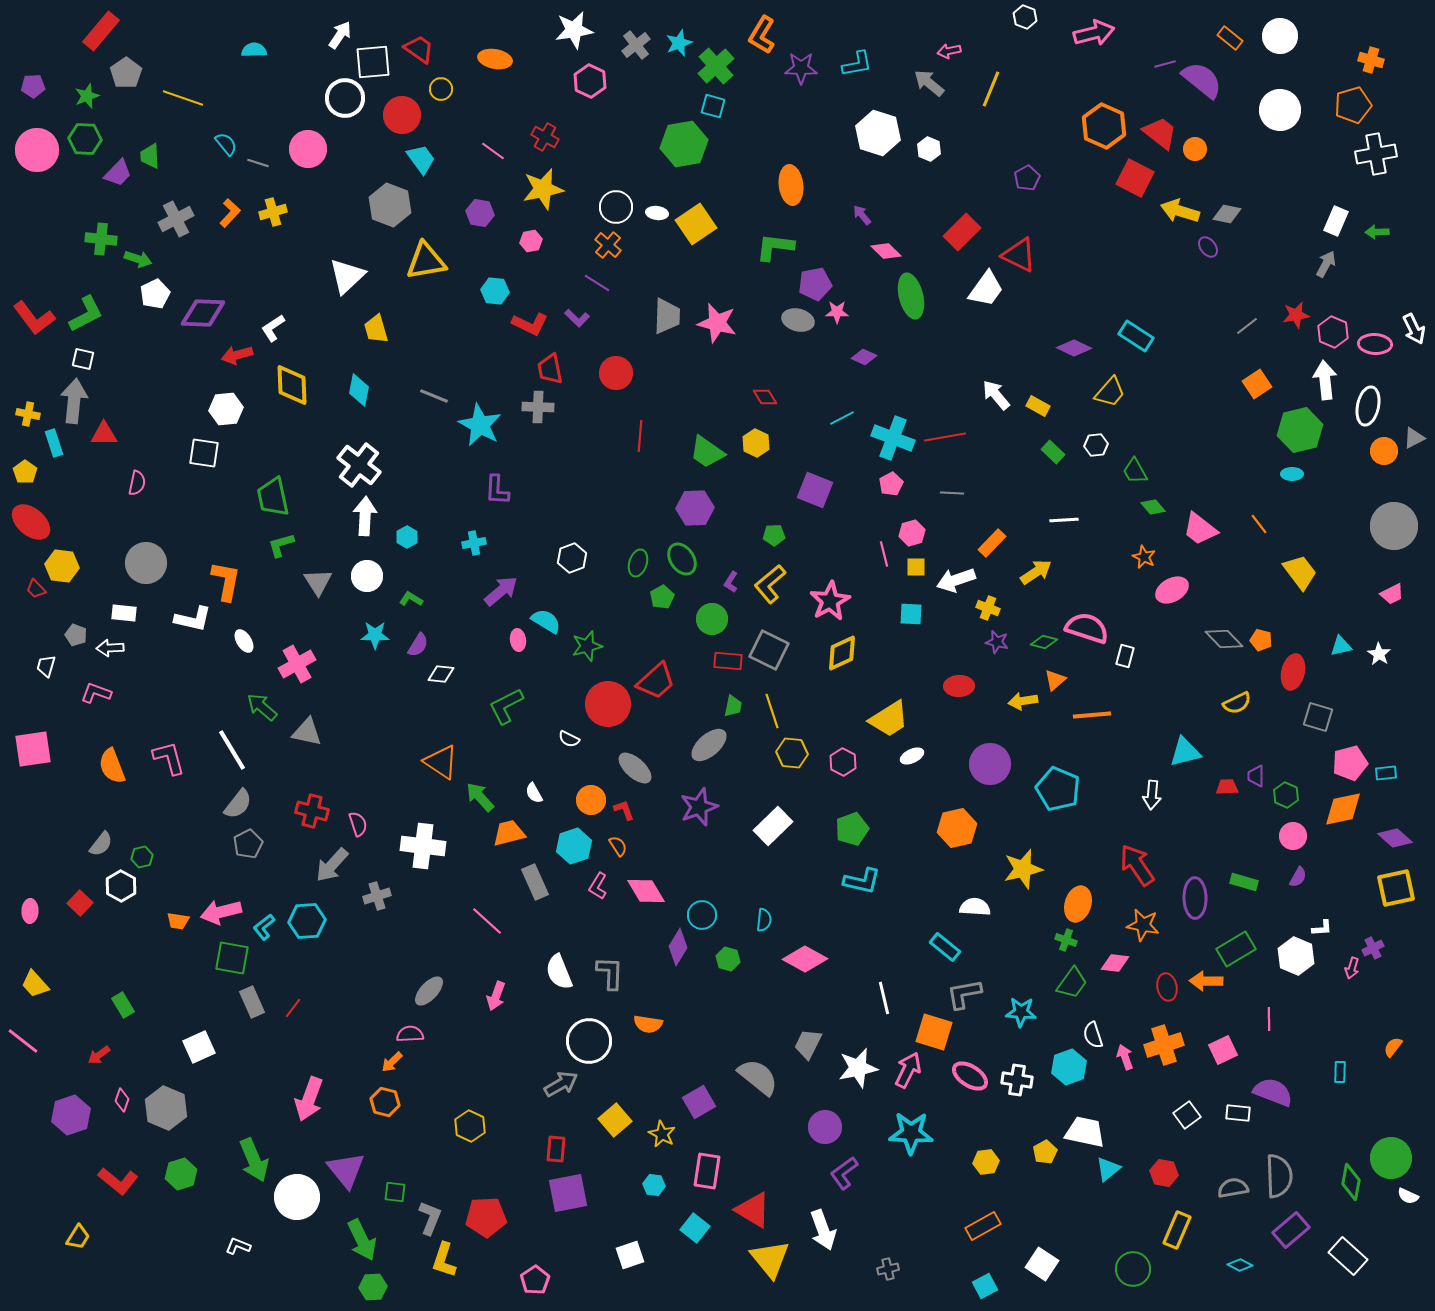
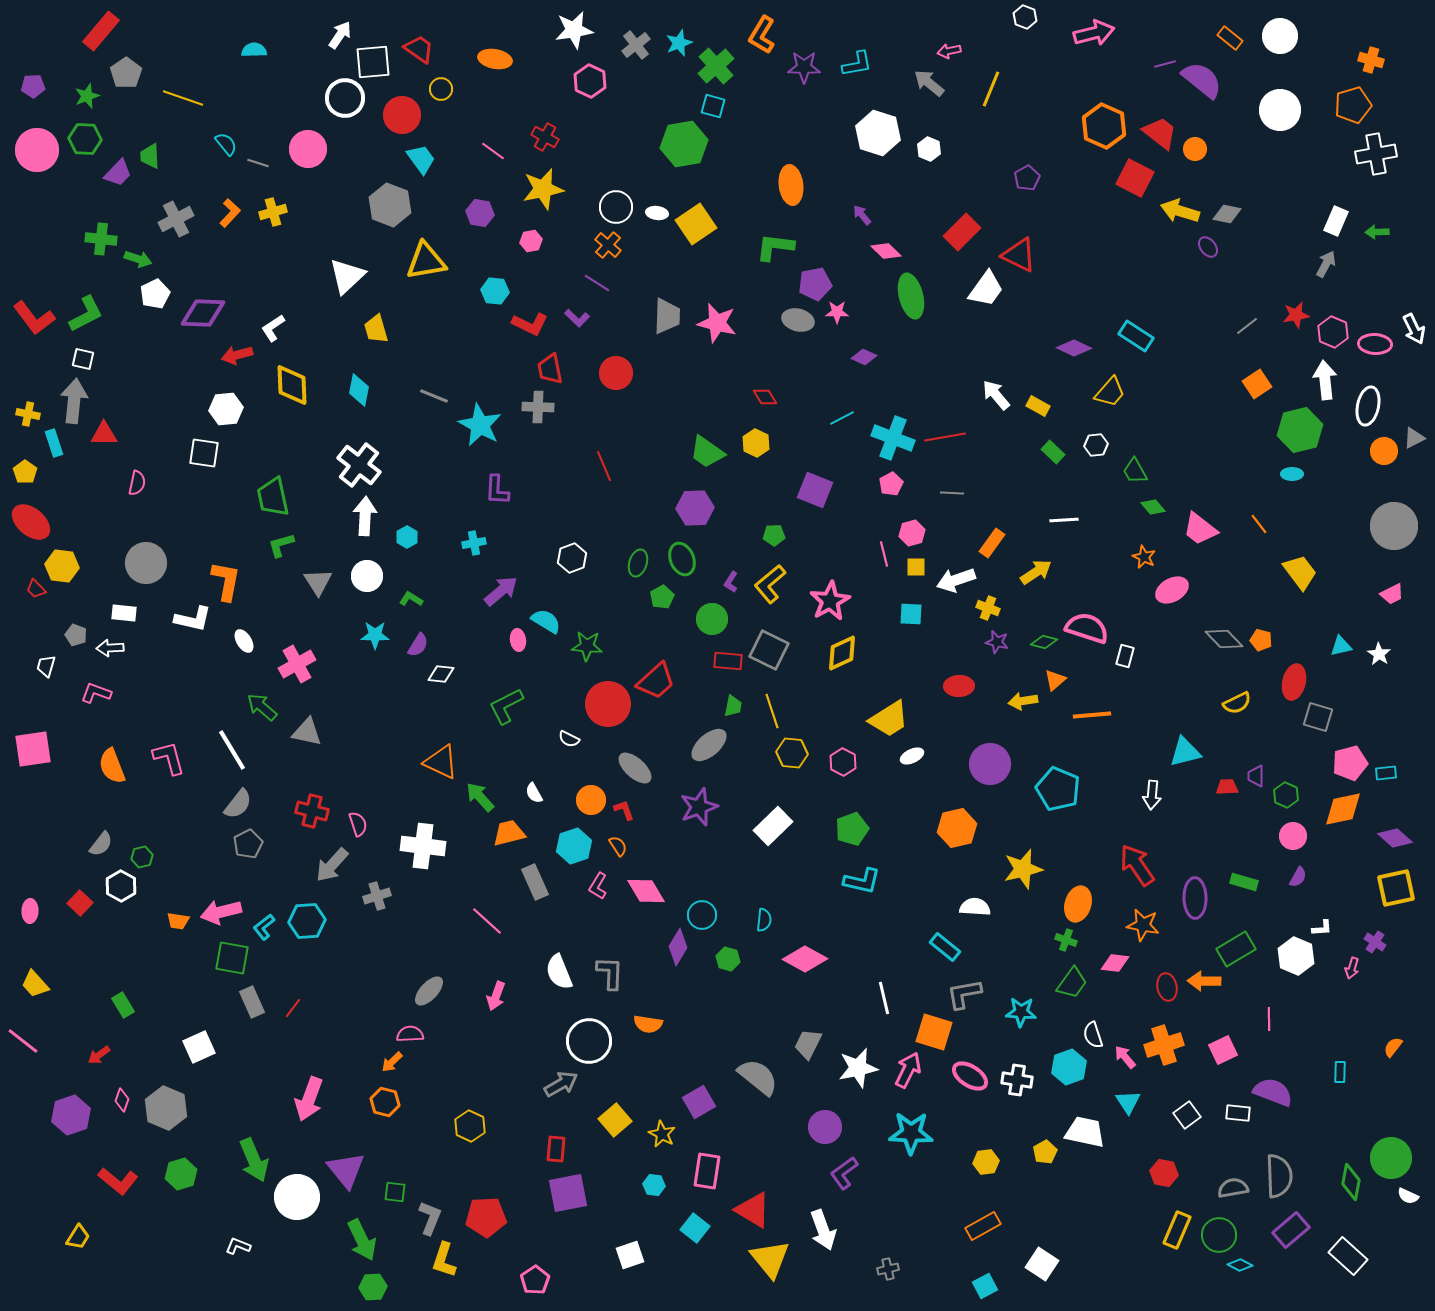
purple star at (801, 68): moved 3 px right, 1 px up
red line at (640, 436): moved 36 px left, 30 px down; rotated 28 degrees counterclockwise
orange rectangle at (992, 543): rotated 8 degrees counterclockwise
green ellipse at (682, 559): rotated 12 degrees clockwise
green star at (587, 646): rotated 20 degrees clockwise
red ellipse at (1293, 672): moved 1 px right, 10 px down
orange triangle at (441, 762): rotated 9 degrees counterclockwise
purple cross at (1373, 948): moved 2 px right, 6 px up; rotated 30 degrees counterclockwise
orange arrow at (1206, 981): moved 2 px left
pink arrow at (1125, 1057): rotated 20 degrees counterclockwise
cyan triangle at (1108, 1169): moved 20 px right, 67 px up; rotated 24 degrees counterclockwise
green circle at (1133, 1269): moved 86 px right, 34 px up
